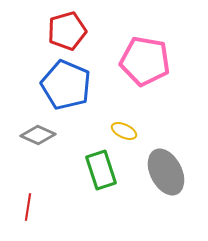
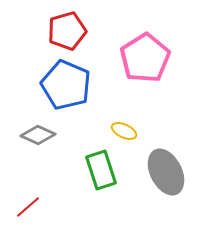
pink pentagon: moved 3 px up; rotated 30 degrees clockwise
red line: rotated 40 degrees clockwise
